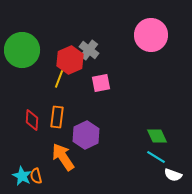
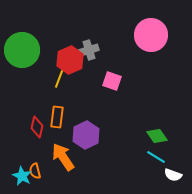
gray cross: rotated 36 degrees clockwise
pink square: moved 11 px right, 2 px up; rotated 30 degrees clockwise
red diamond: moved 5 px right, 7 px down; rotated 10 degrees clockwise
green diamond: rotated 10 degrees counterclockwise
orange semicircle: moved 1 px left, 5 px up
